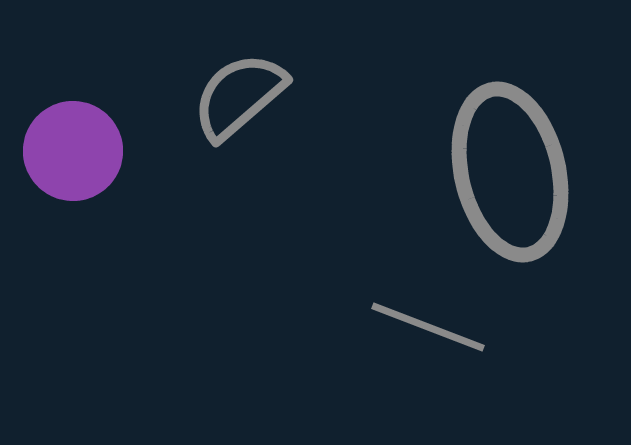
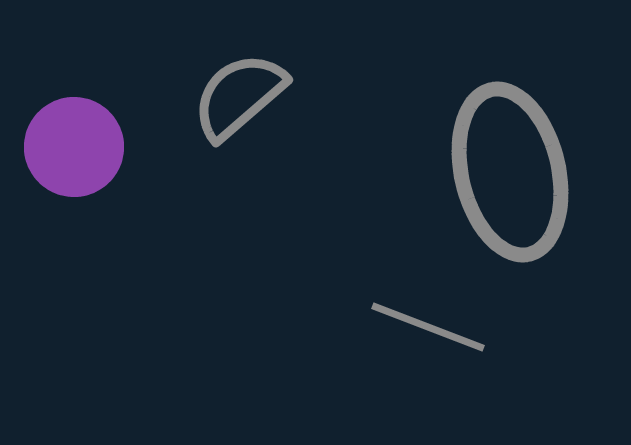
purple circle: moved 1 px right, 4 px up
